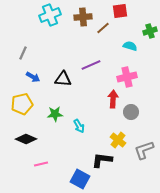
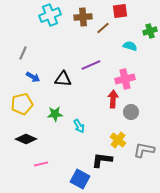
pink cross: moved 2 px left, 2 px down
gray L-shape: rotated 30 degrees clockwise
